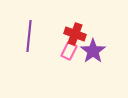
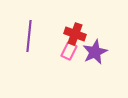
purple star: moved 2 px right, 1 px down; rotated 10 degrees clockwise
